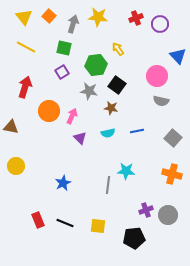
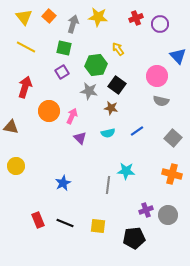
blue line: rotated 24 degrees counterclockwise
